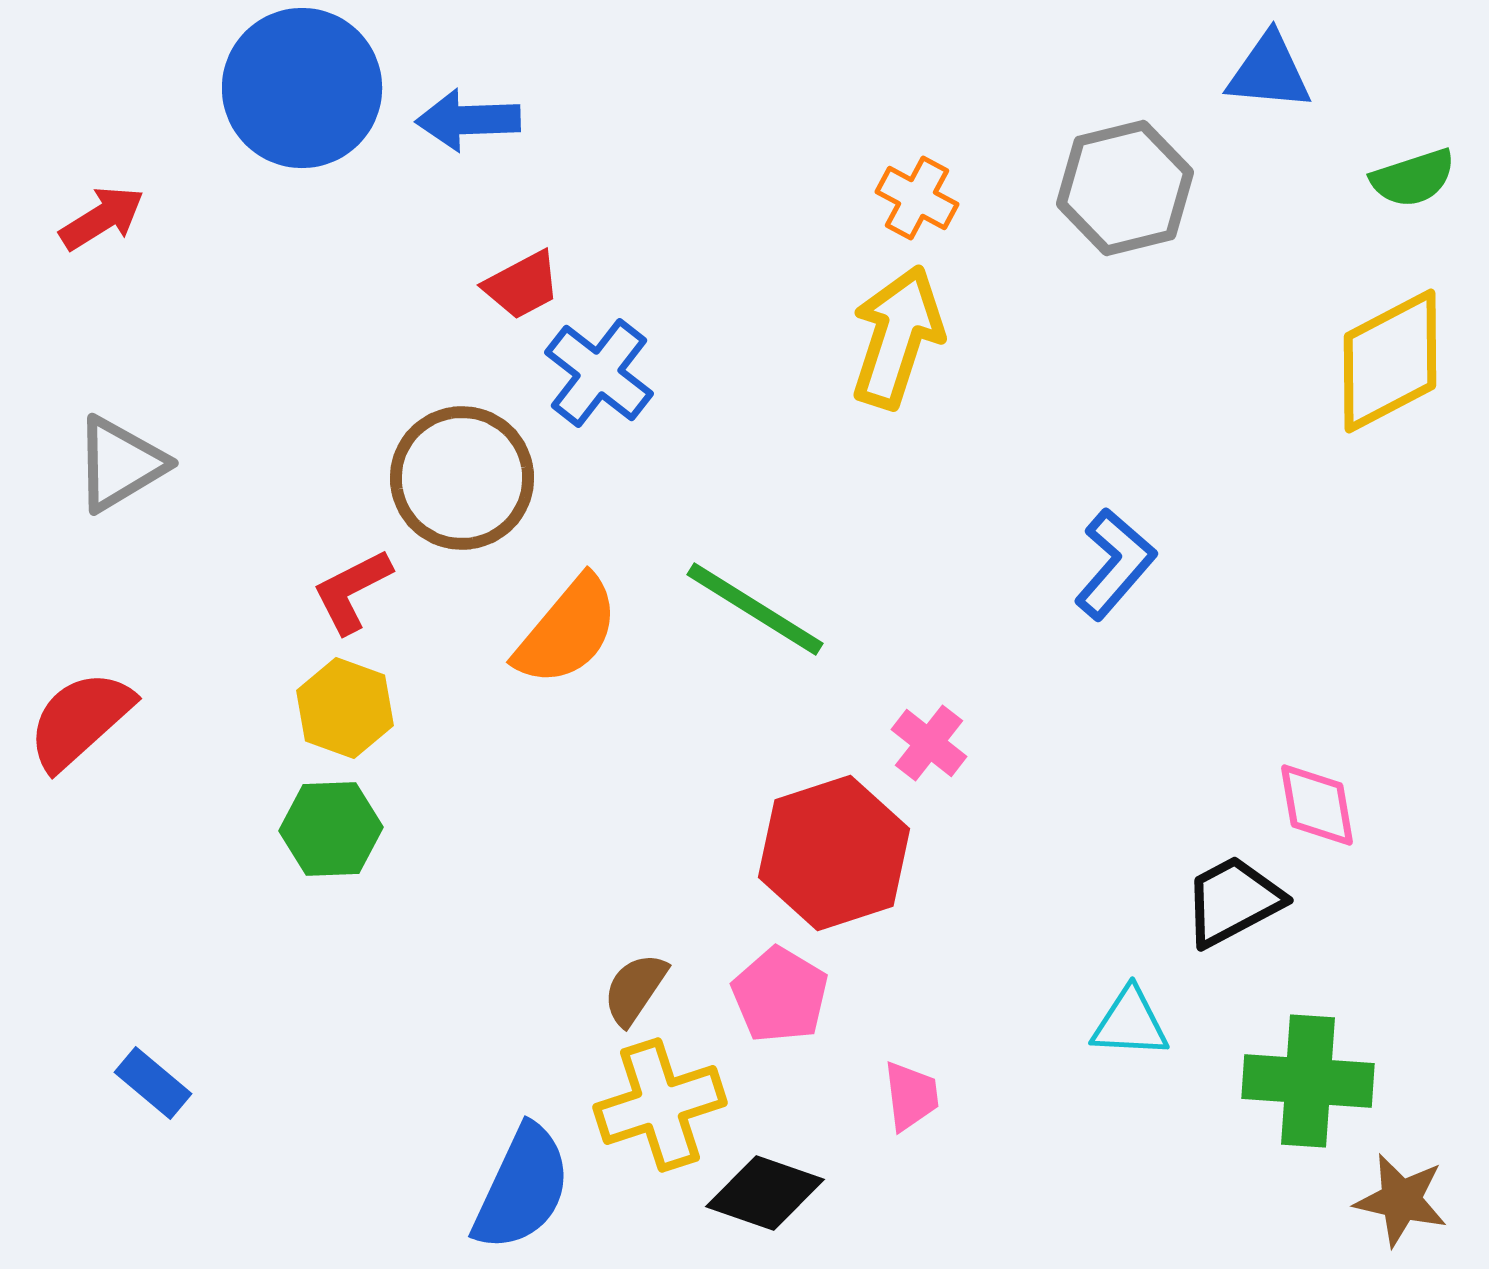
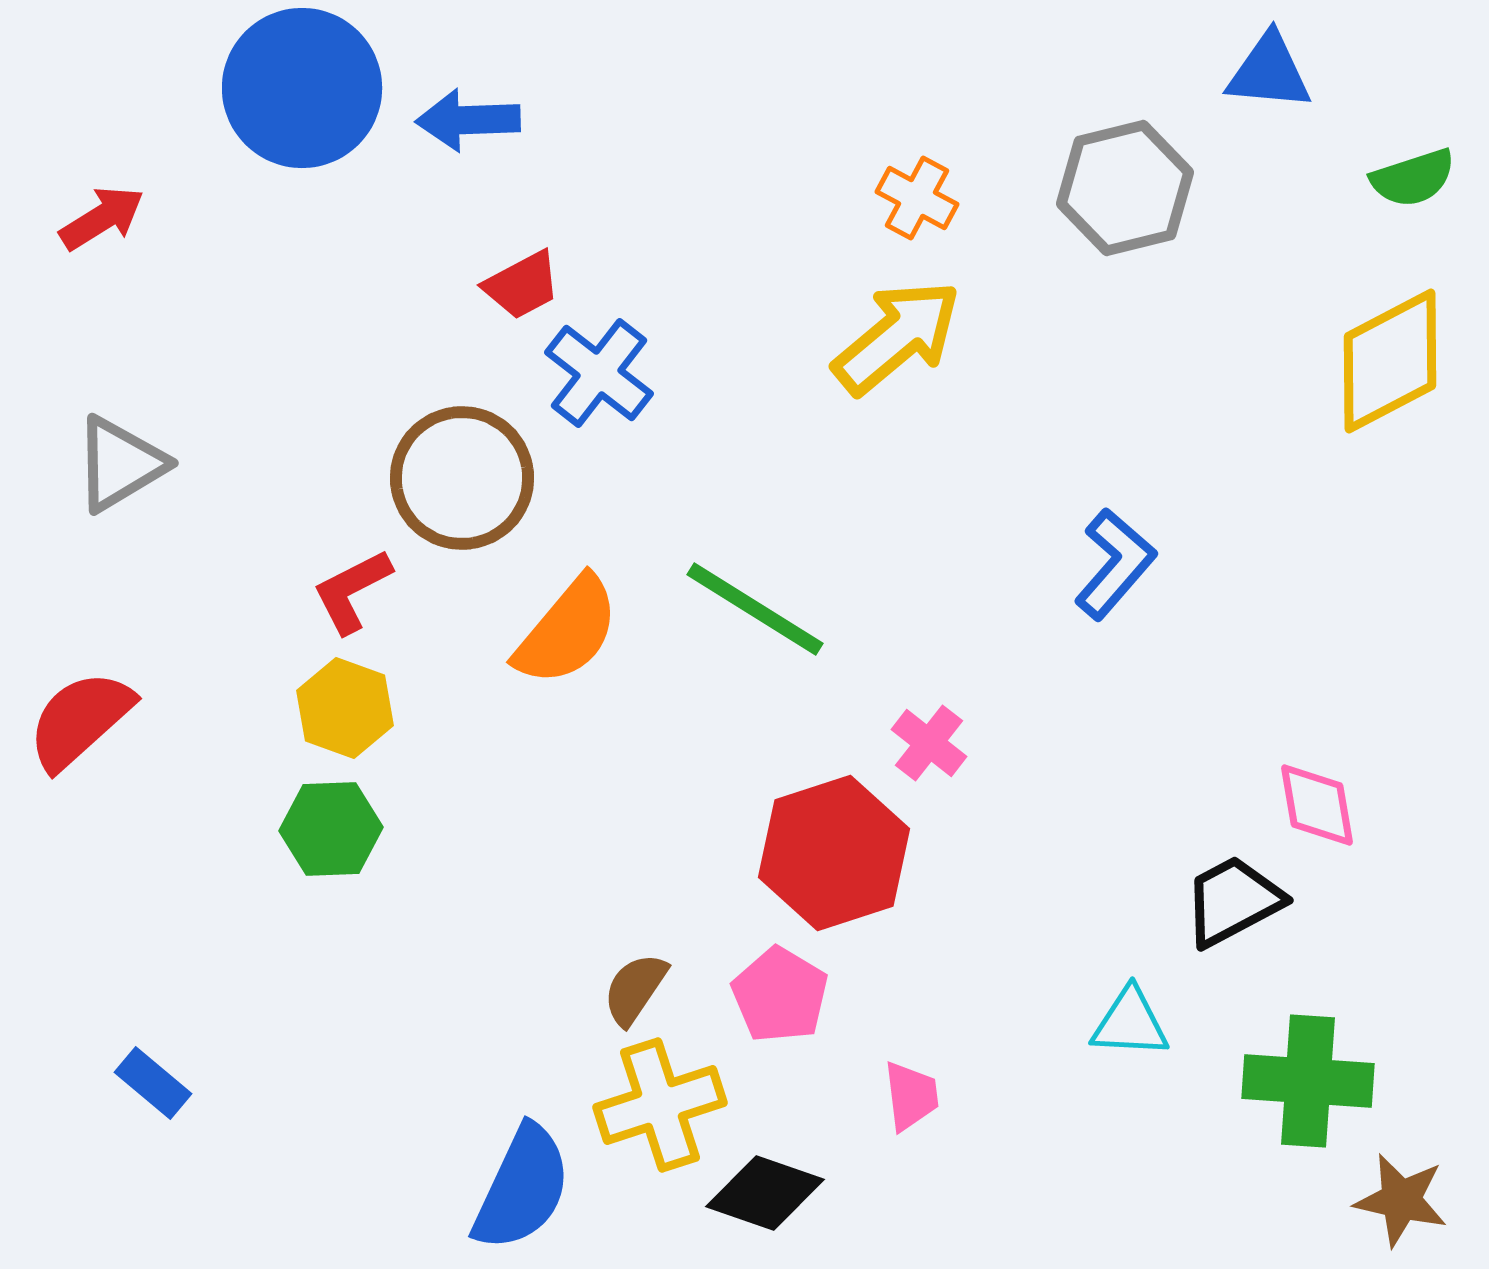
yellow arrow: rotated 32 degrees clockwise
